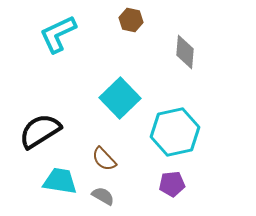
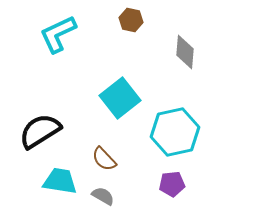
cyan square: rotated 6 degrees clockwise
